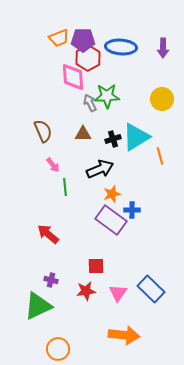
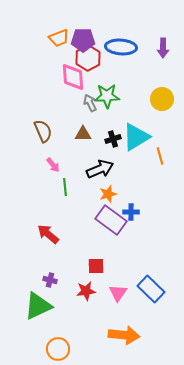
orange star: moved 4 px left
blue cross: moved 1 px left, 2 px down
purple cross: moved 1 px left
